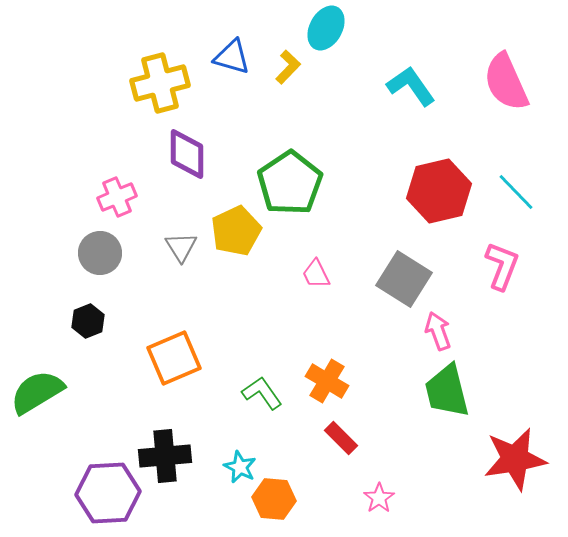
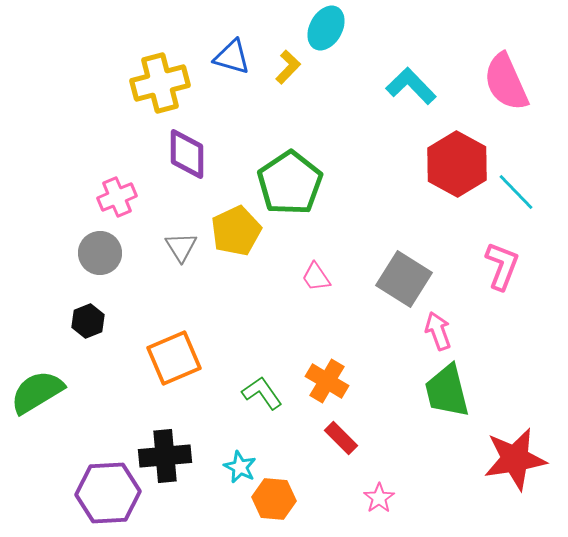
cyan L-shape: rotated 9 degrees counterclockwise
red hexagon: moved 18 px right, 27 px up; rotated 18 degrees counterclockwise
pink trapezoid: moved 3 px down; rotated 8 degrees counterclockwise
